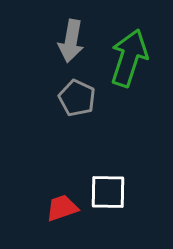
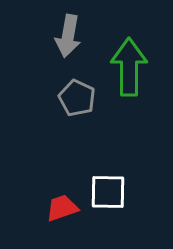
gray arrow: moved 3 px left, 5 px up
green arrow: moved 9 px down; rotated 18 degrees counterclockwise
